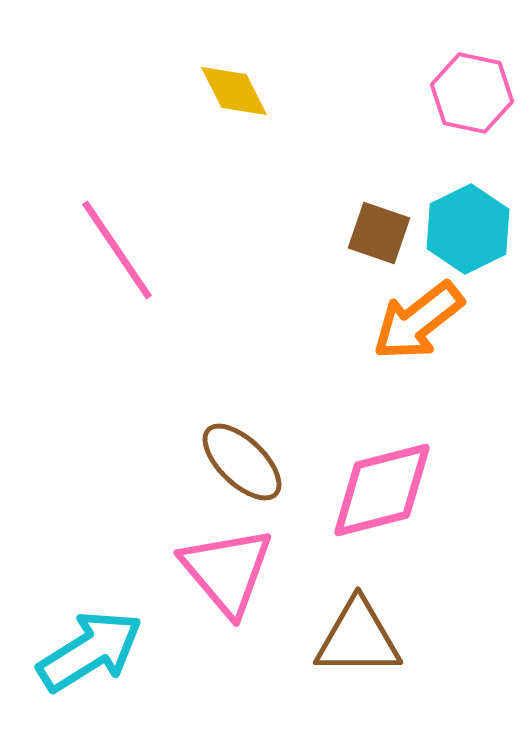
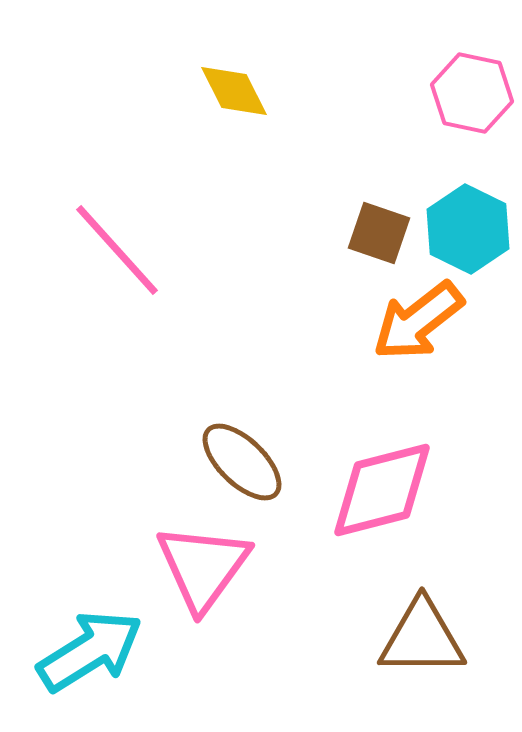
cyan hexagon: rotated 8 degrees counterclockwise
pink line: rotated 8 degrees counterclockwise
pink triangle: moved 24 px left, 4 px up; rotated 16 degrees clockwise
brown triangle: moved 64 px right
